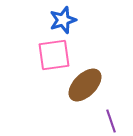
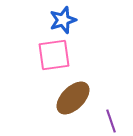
brown ellipse: moved 12 px left, 13 px down
